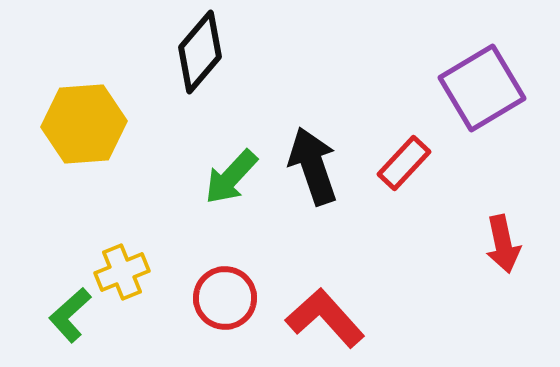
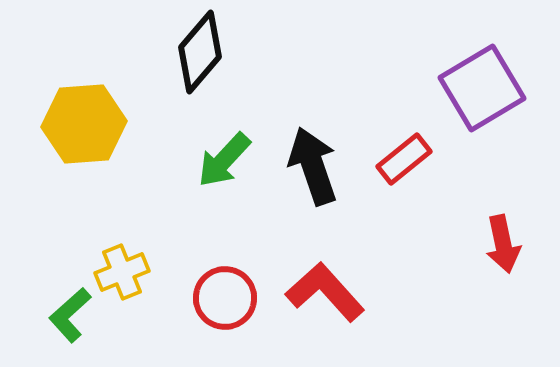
red rectangle: moved 4 px up; rotated 8 degrees clockwise
green arrow: moved 7 px left, 17 px up
red L-shape: moved 26 px up
